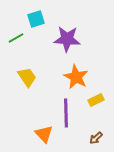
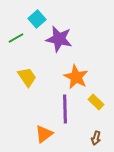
cyan square: moved 1 px right; rotated 24 degrees counterclockwise
purple star: moved 8 px left; rotated 8 degrees clockwise
yellow rectangle: moved 2 px down; rotated 70 degrees clockwise
purple line: moved 1 px left, 4 px up
orange triangle: rotated 36 degrees clockwise
brown arrow: rotated 32 degrees counterclockwise
